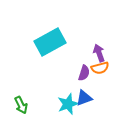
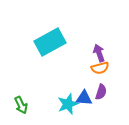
purple semicircle: moved 17 px right, 19 px down
blue triangle: rotated 24 degrees clockwise
